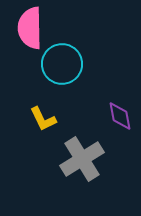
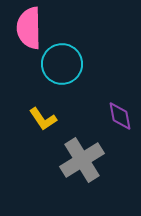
pink semicircle: moved 1 px left
yellow L-shape: rotated 8 degrees counterclockwise
gray cross: moved 1 px down
